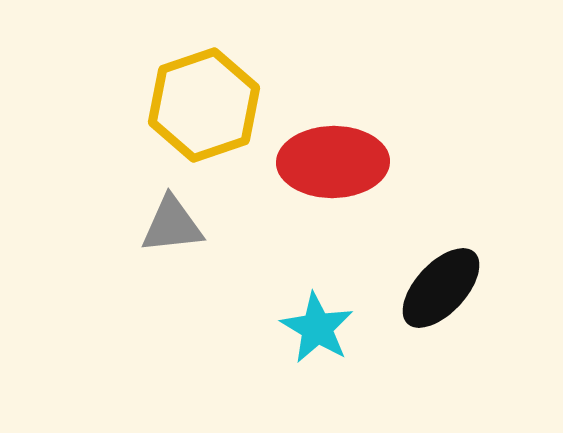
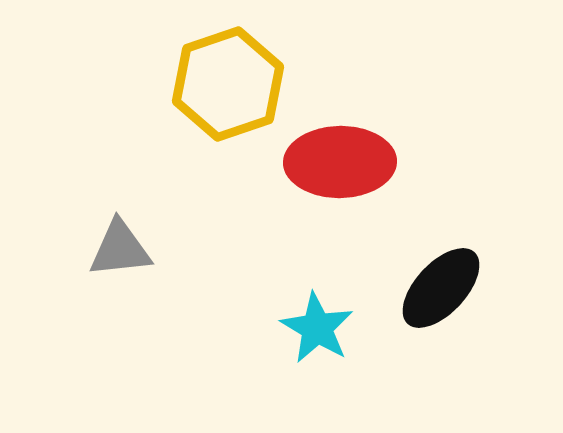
yellow hexagon: moved 24 px right, 21 px up
red ellipse: moved 7 px right
gray triangle: moved 52 px left, 24 px down
